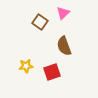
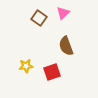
brown square: moved 1 px left, 4 px up
brown semicircle: moved 2 px right
